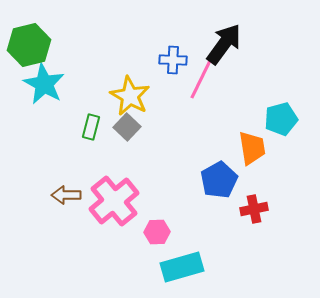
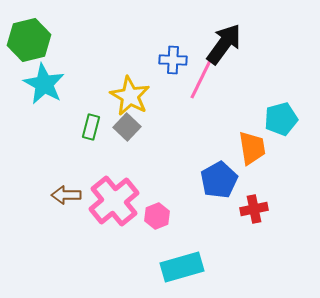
green hexagon: moved 5 px up
pink hexagon: moved 16 px up; rotated 20 degrees counterclockwise
